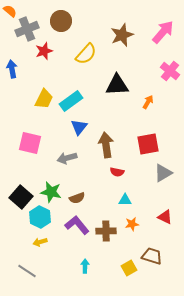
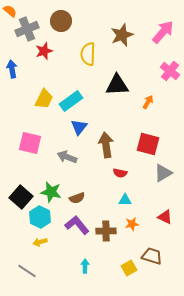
yellow semicircle: moved 2 px right; rotated 140 degrees clockwise
red square: rotated 25 degrees clockwise
gray arrow: moved 1 px up; rotated 36 degrees clockwise
red semicircle: moved 3 px right, 1 px down
